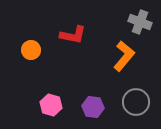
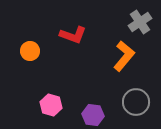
gray cross: rotated 35 degrees clockwise
red L-shape: rotated 8 degrees clockwise
orange circle: moved 1 px left, 1 px down
purple hexagon: moved 8 px down
